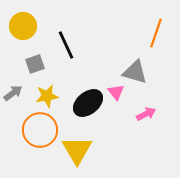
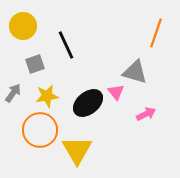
gray arrow: rotated 18 degrees counterclockwise
